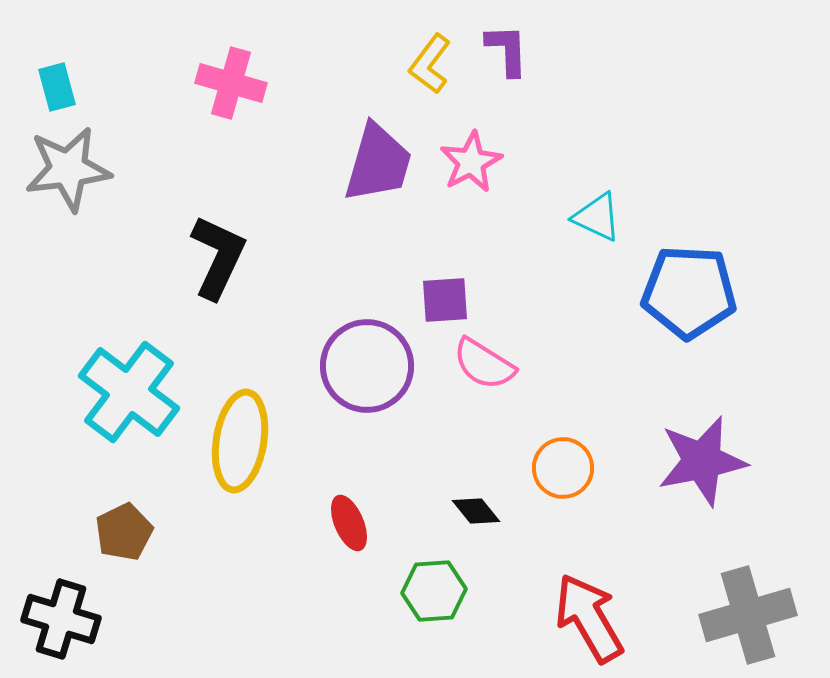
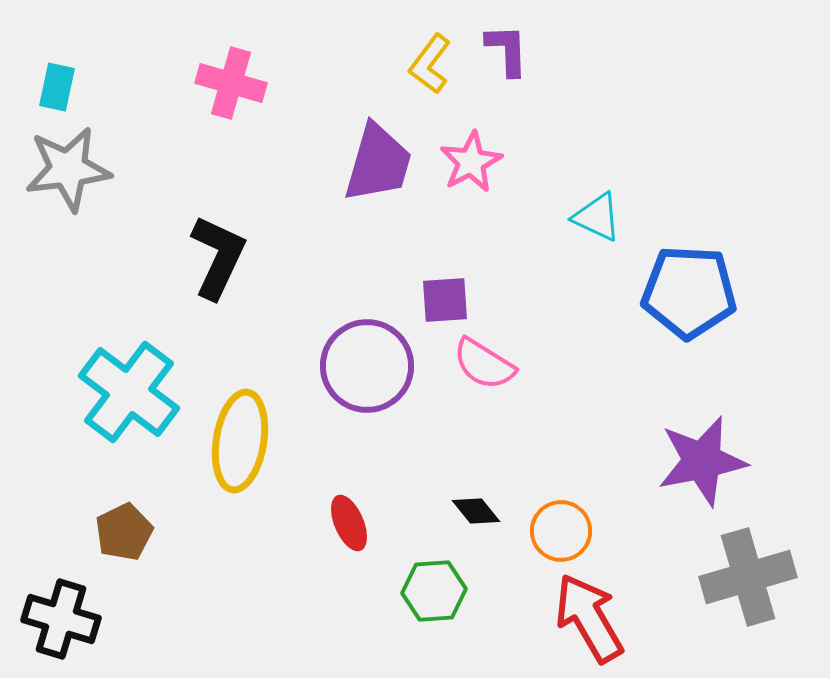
cyan rectangle: rotated 27 degrees clockwise
orange circle: moved 2 px left, 63 px down
gray cross: moved 38 px up
